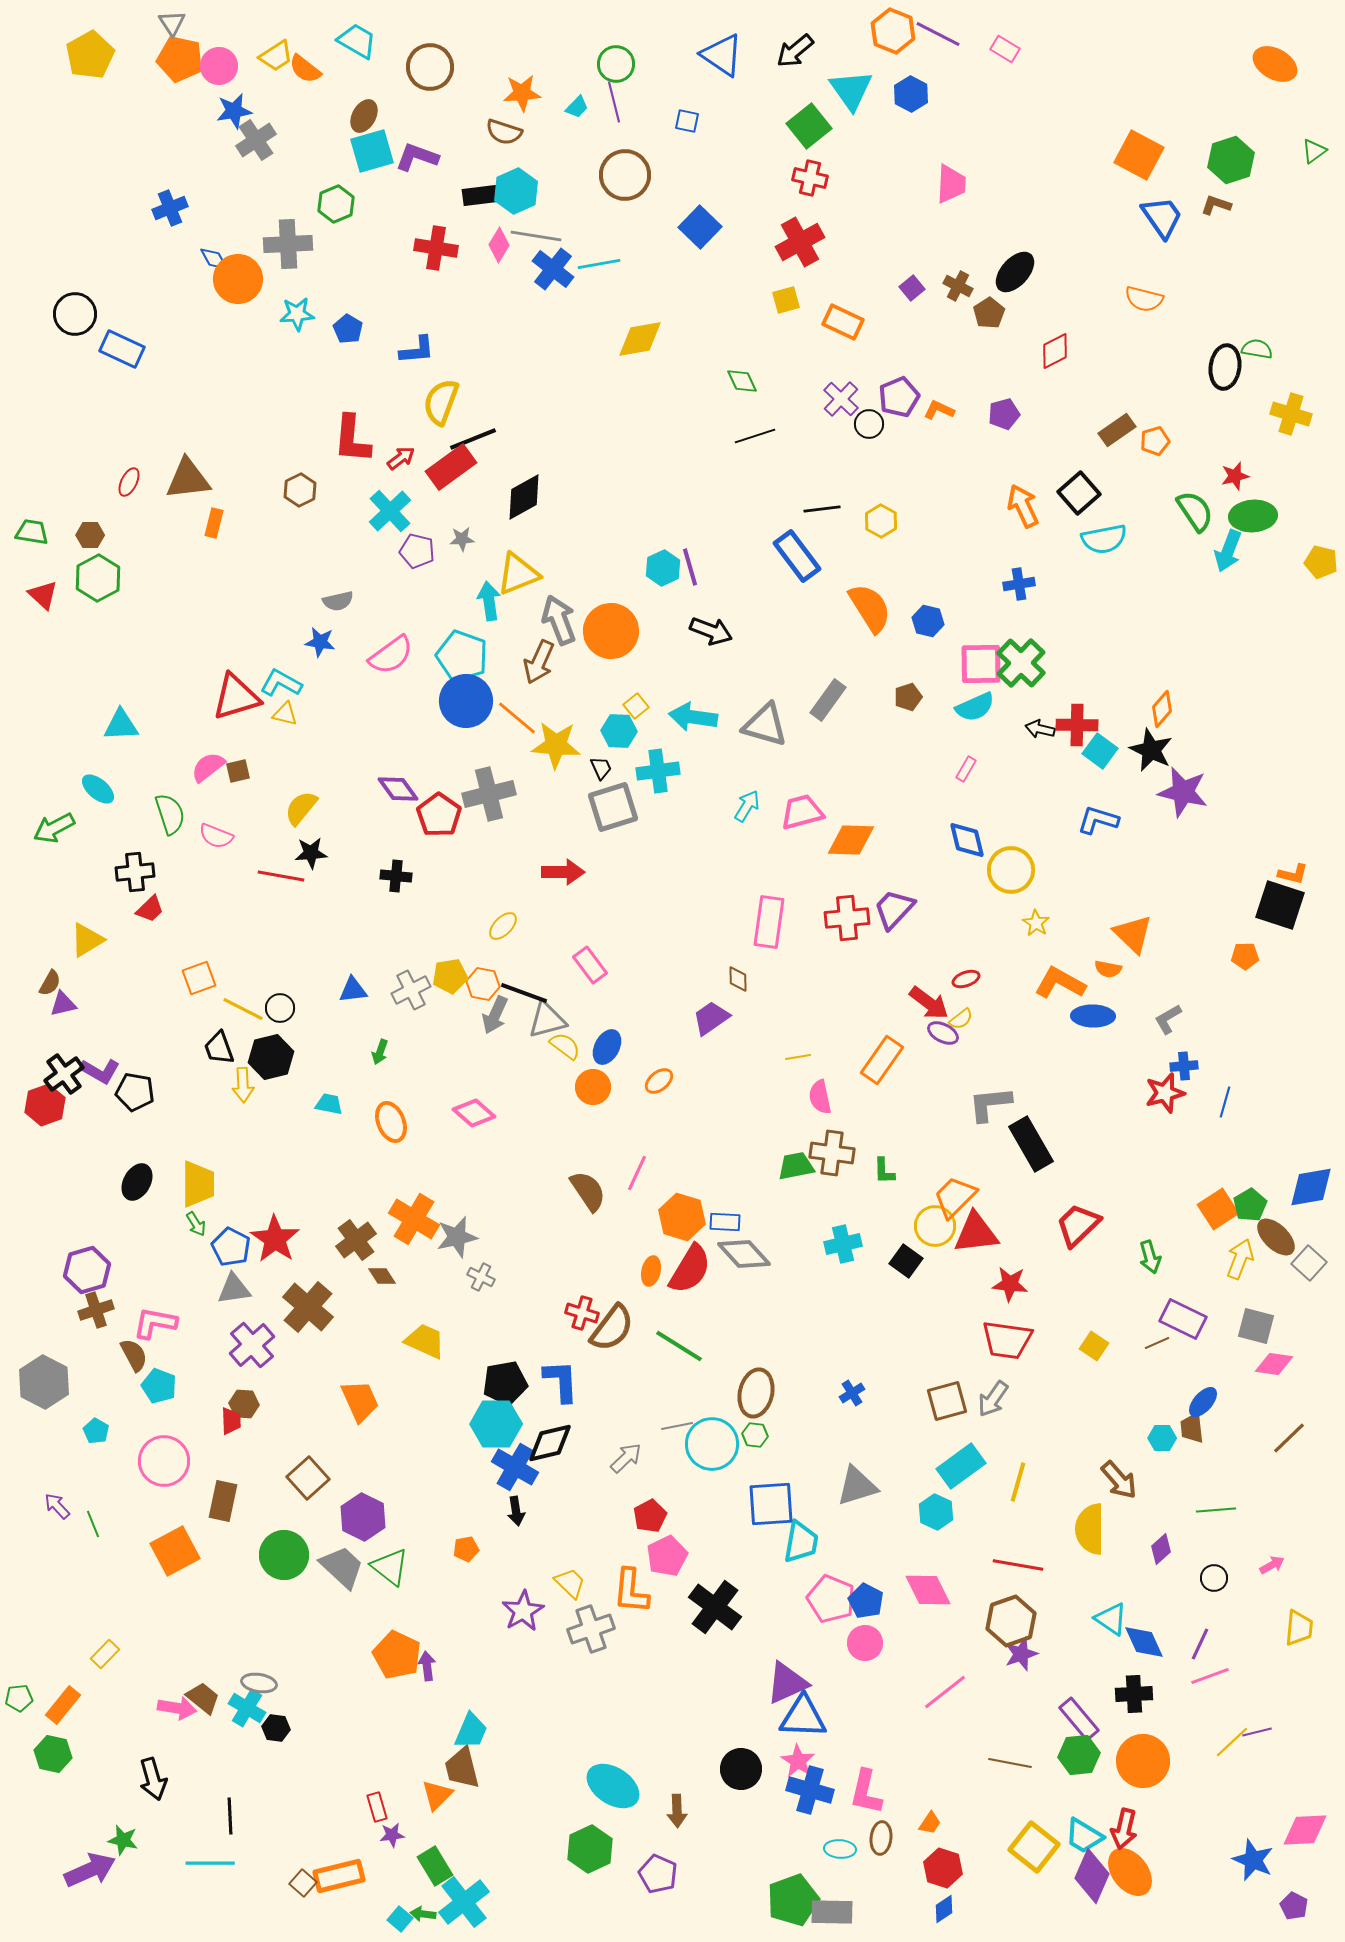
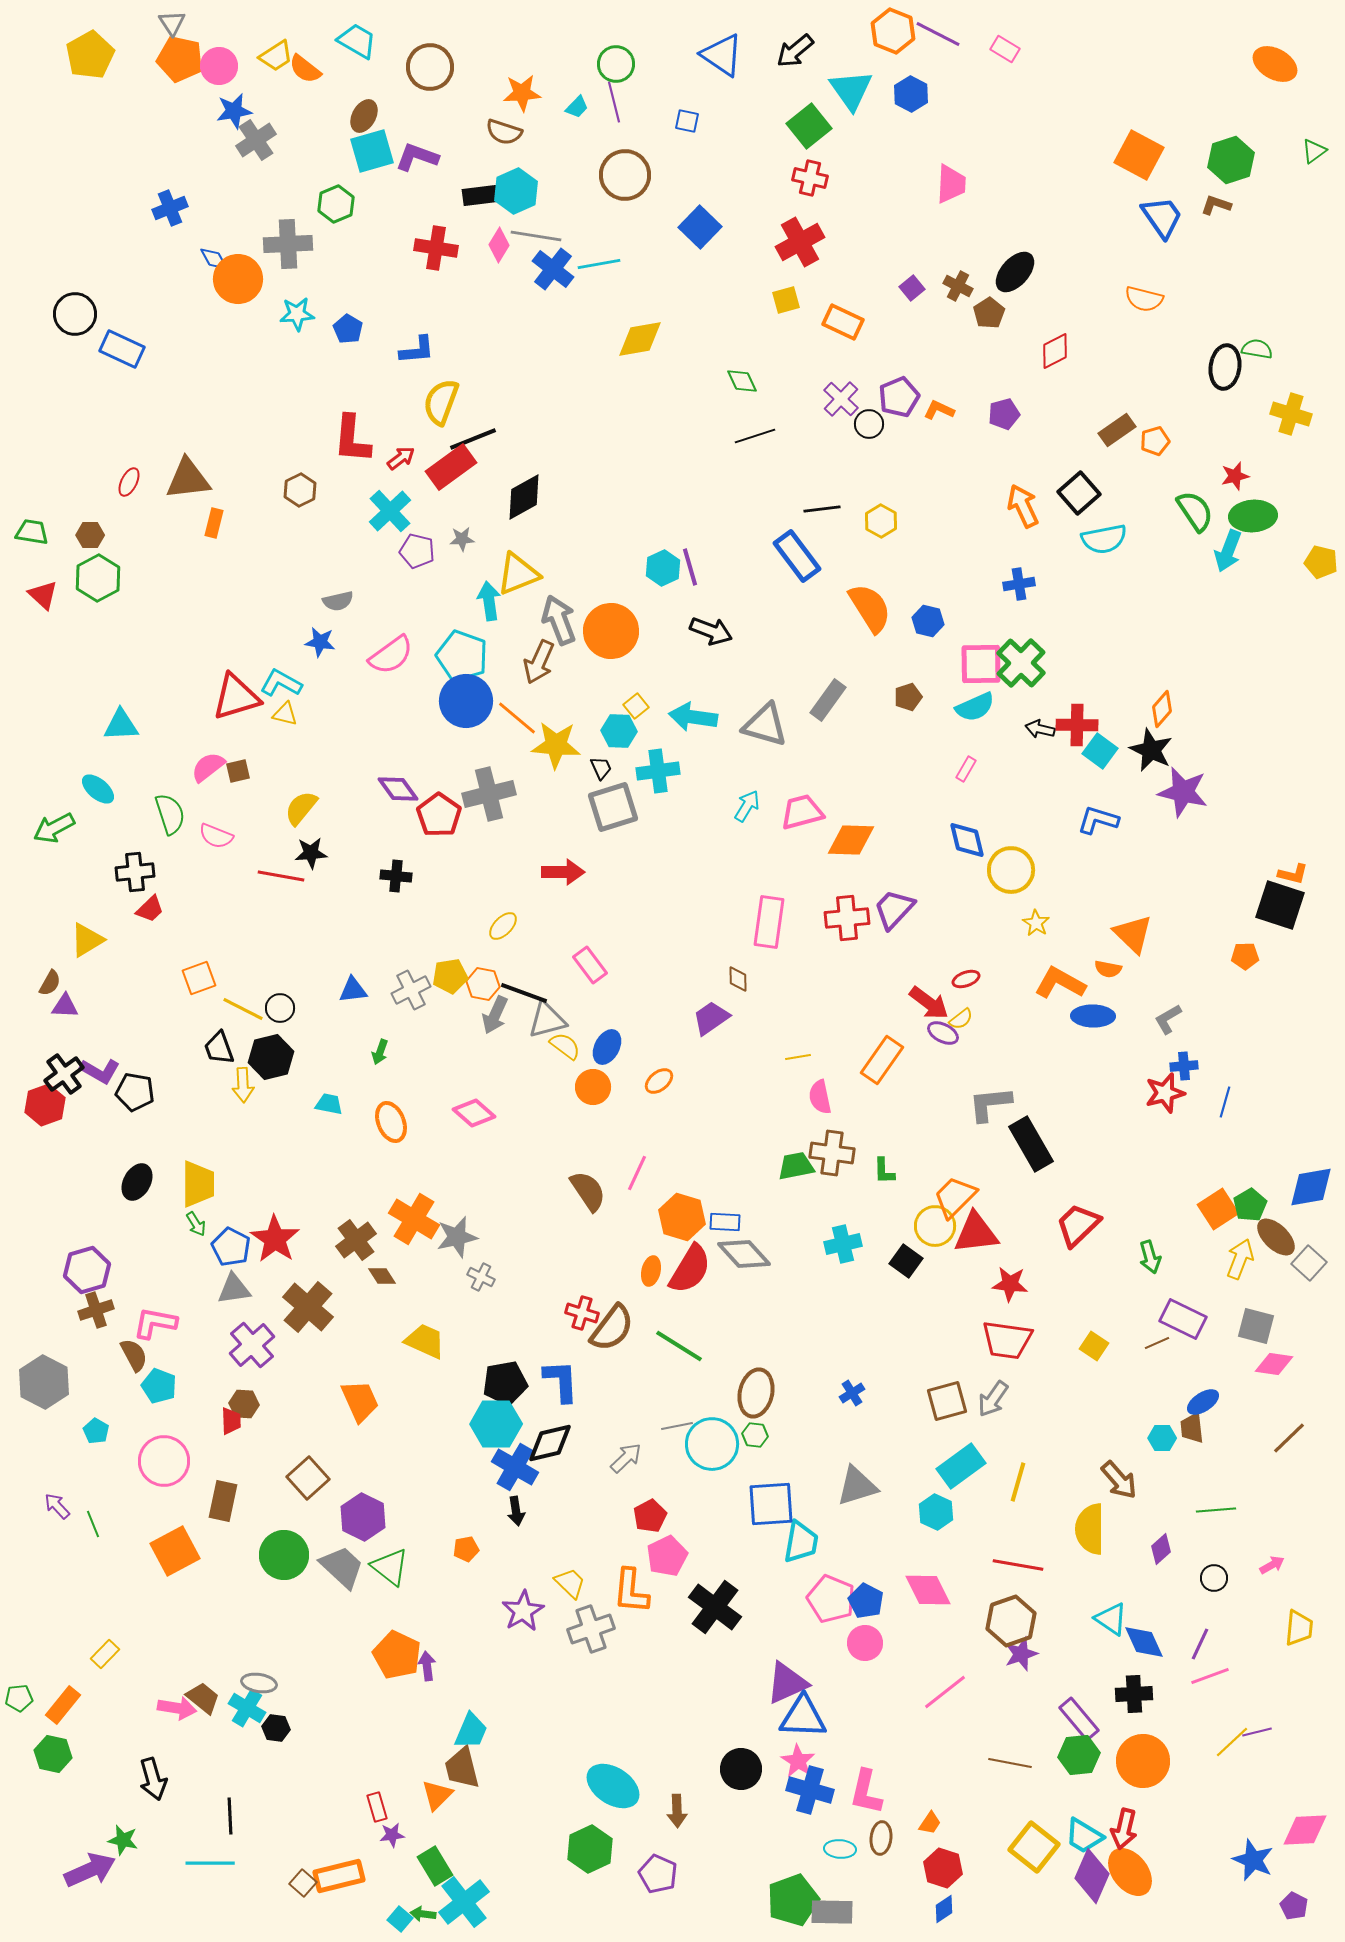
purple triangle at (63, 1004): moved 2 px right, 2 px down; rotated 16 degrees clockwise
blue ellipse at (1203, 1402): rotated 16 degrees clockwise
